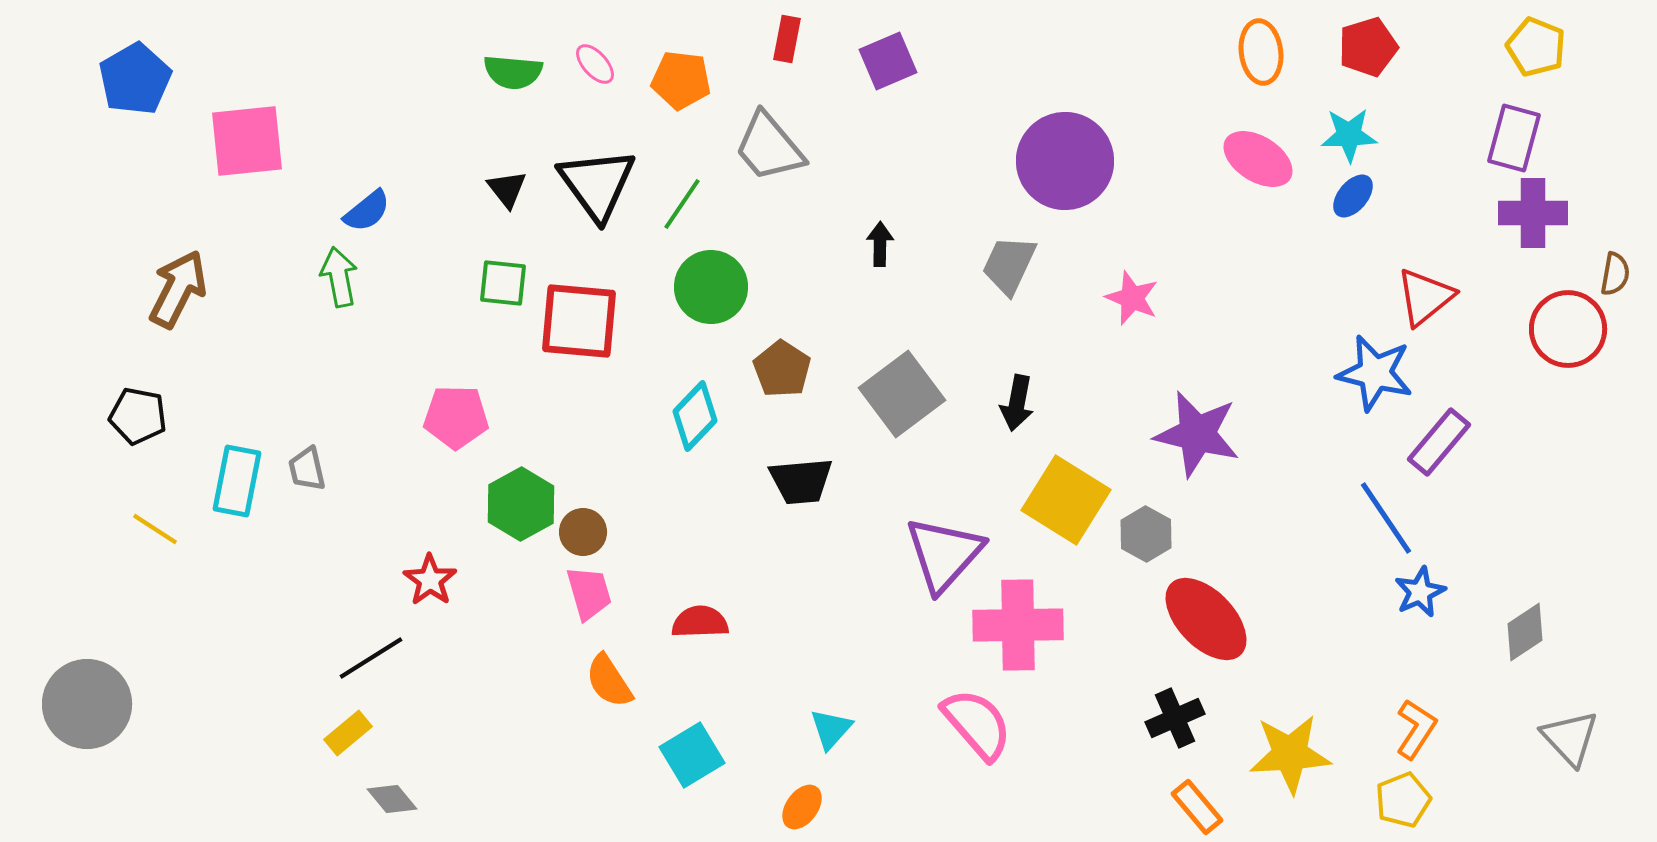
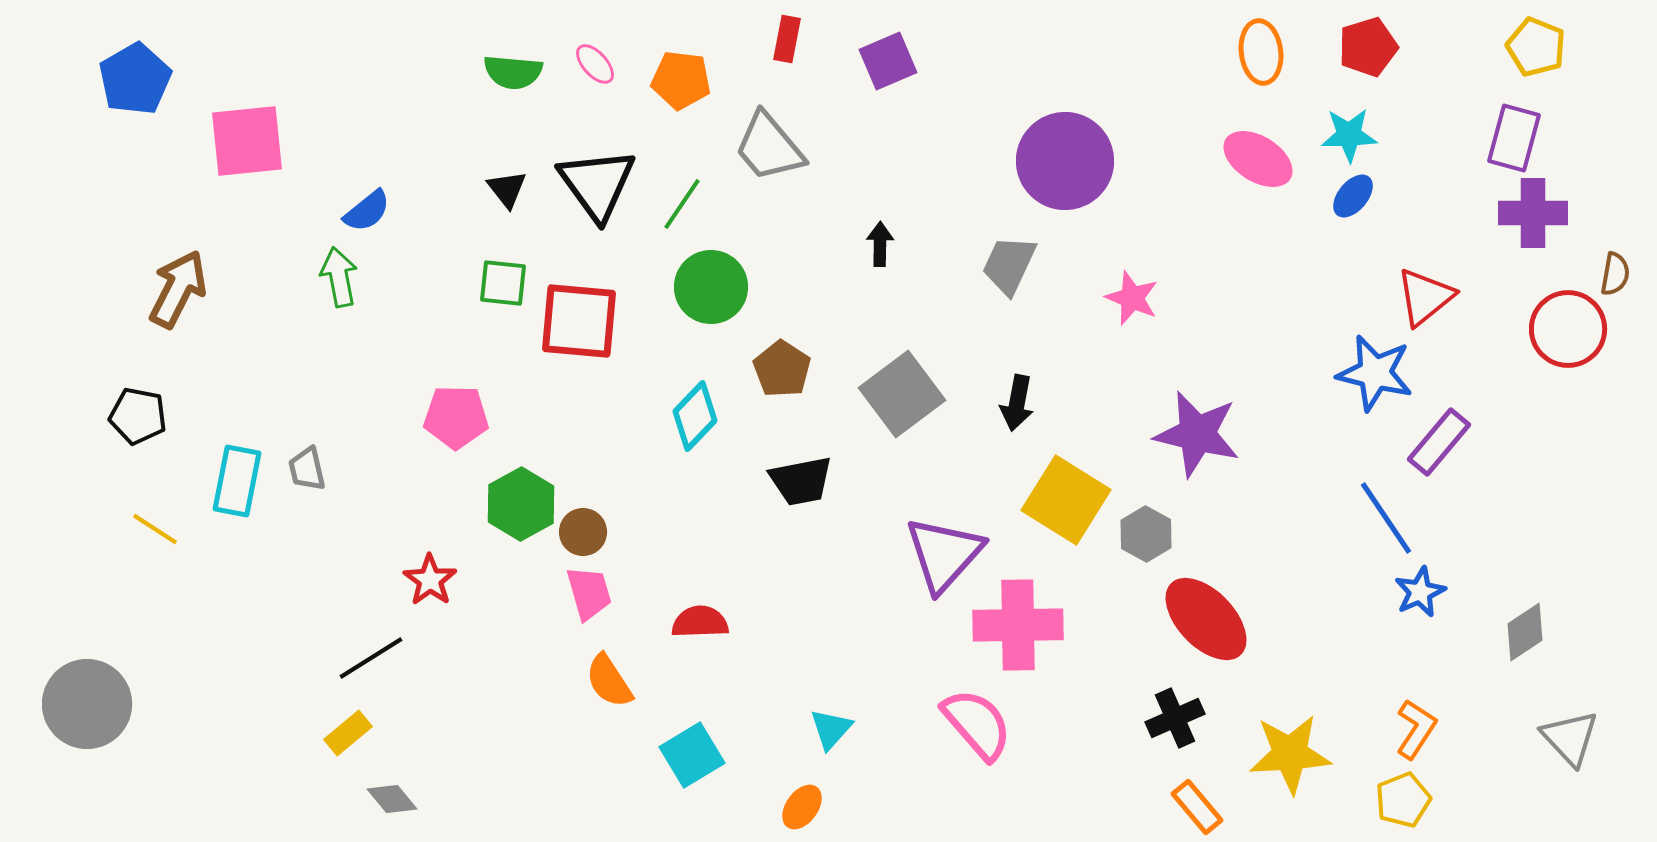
black trapezoid at (801, 481): rotated 6 degrees counterclockwise
